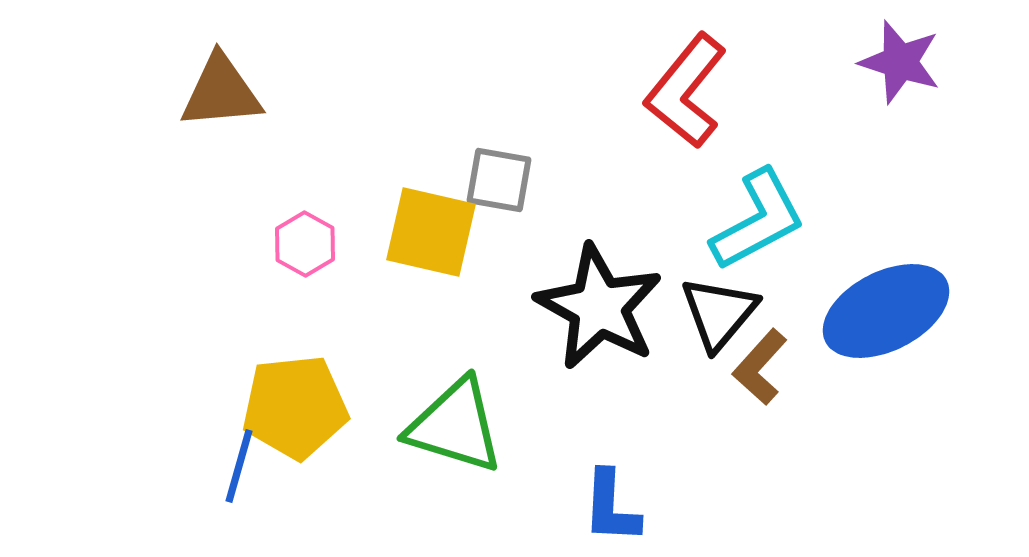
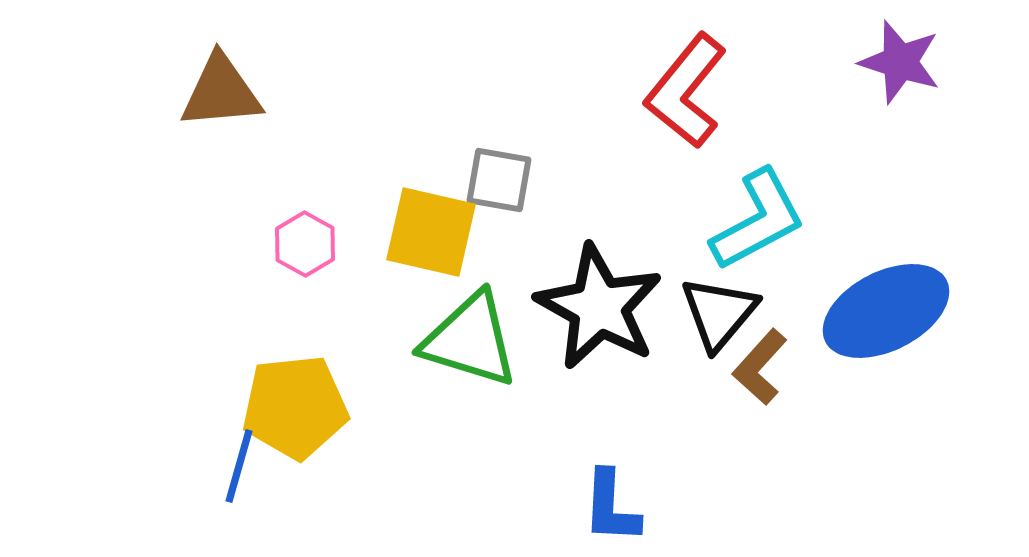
green triangle: moved 15 px right, 86 px up
